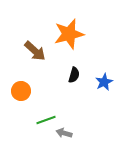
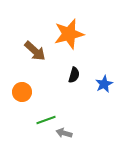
blue star: moved 2 px down
orange circle: moved 1 px right, 1 px down
